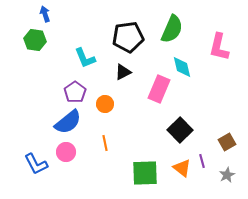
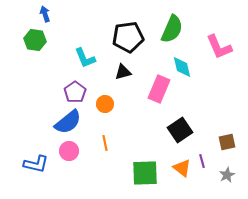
pink L-shape: rotated 36 degrees counterclockwise
black triangle: rotated 12 degrees clockwise
black square: rotated 10 degrees clockwise
brown square: rotated 18 degrees clockwise
pink circle: moved 3 px right, 1 px up
blue L-shape: rotated 50 degrees counterclockwise
